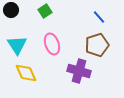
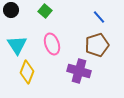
green square: rotated 16 degrees counterclockwise
yellow diamond: moved 1 px right, 1 px up; rotated 45 degrees clockwise
